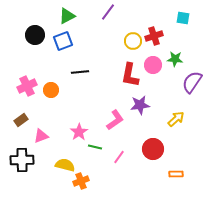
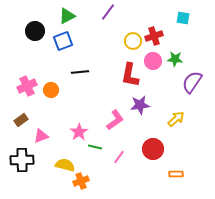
black circle: moved 4 px up
pink circle: moved 4 px up
